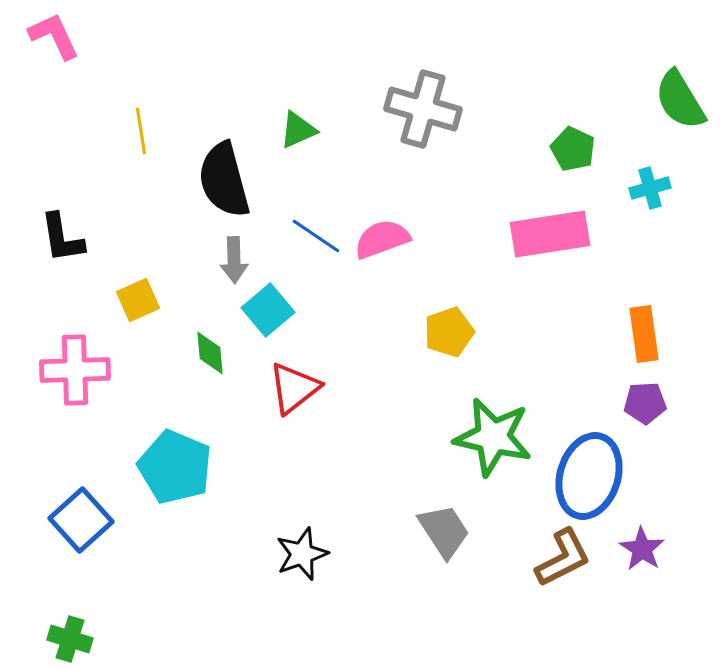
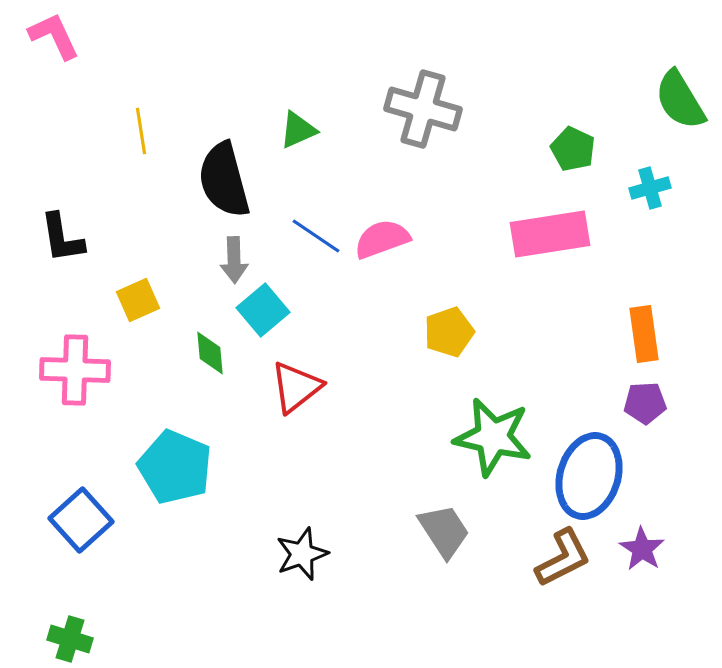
cyan square: moved 5 px left
pink cross: rotated 4 degrees clockwise
red triangle: moved 2 px right, 1 px up
